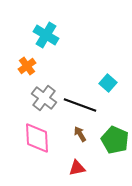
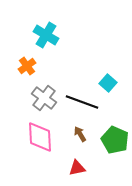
black line: moved 2 px right, 3 px up
pink diamond: moved 3 px right, 1 px up
